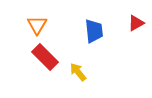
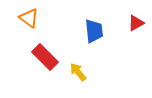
orange triangle: moved 8 px left, 7 px up; rotated 25 degrees counterclockwise
